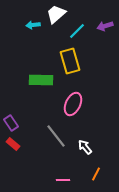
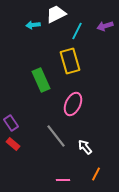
white trapezoid: rotated 15 degrees clockwise
cyan line: rotated 18 degrees counterclockwise
green rectangle: rotated 65 degrees clockwise
